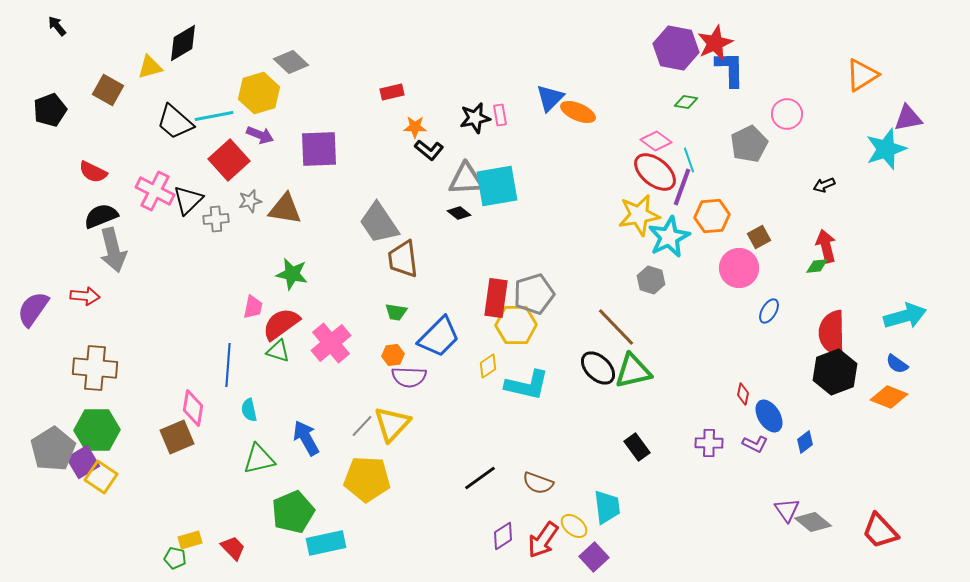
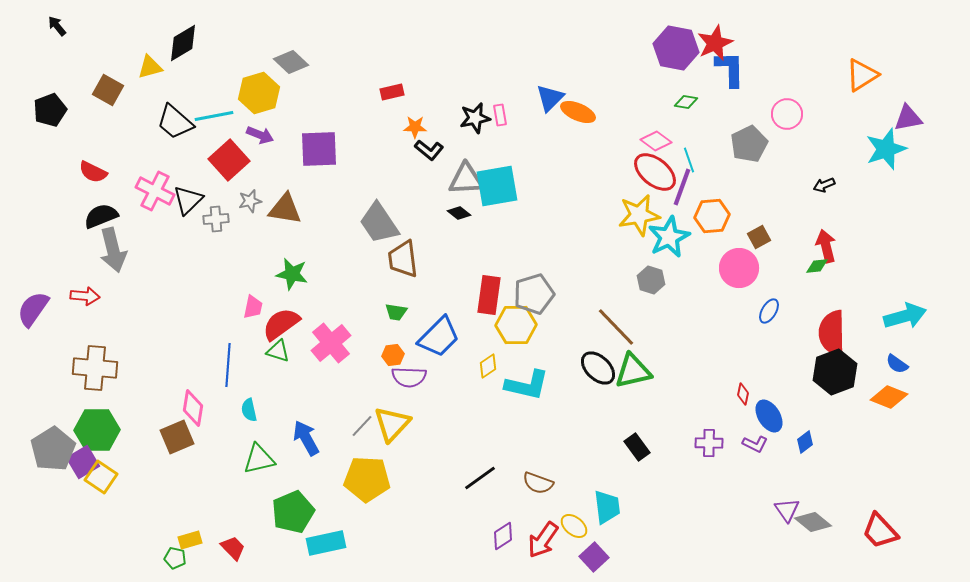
red rectangle at (496, 298): moved 7 px left, 3 px up
